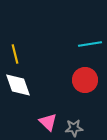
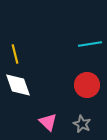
red circle: moved 2 px right, 5 px down
gray star: moved 8 px right, 4 px up; rotated 30 degrees clockwise
